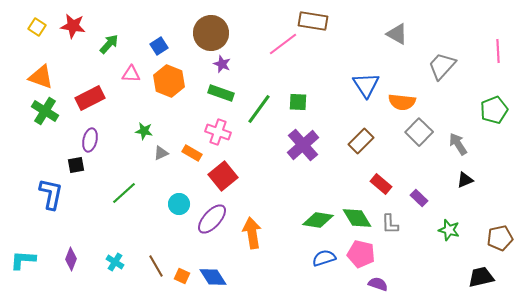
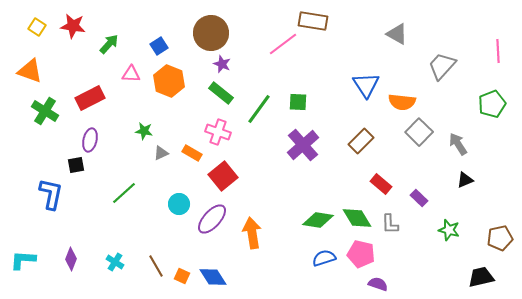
orange triangle at (41, 77): moved 11 px left, 6 px up
green rectangle at (221, 93): rotated 20 degrees clockwise
green pentagon at (494, 110): moved 2 px left, 6 px up
